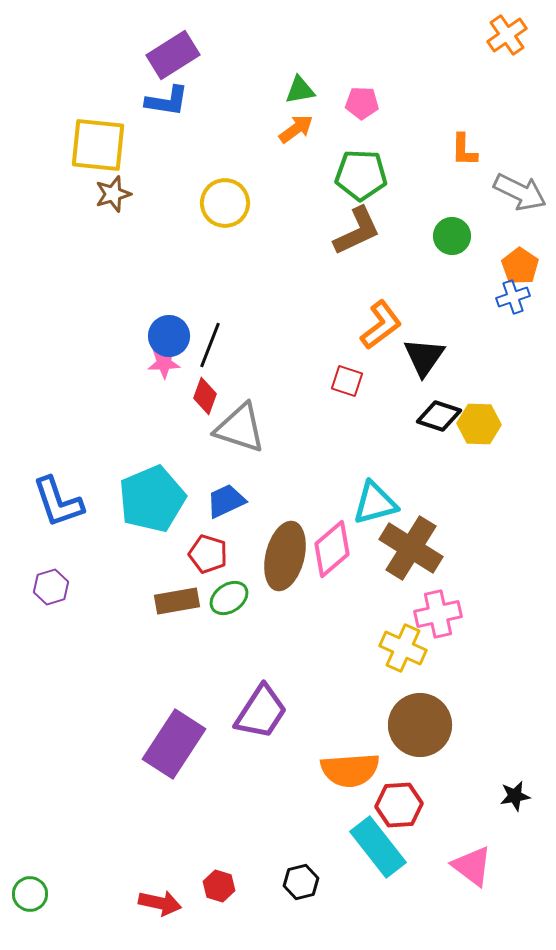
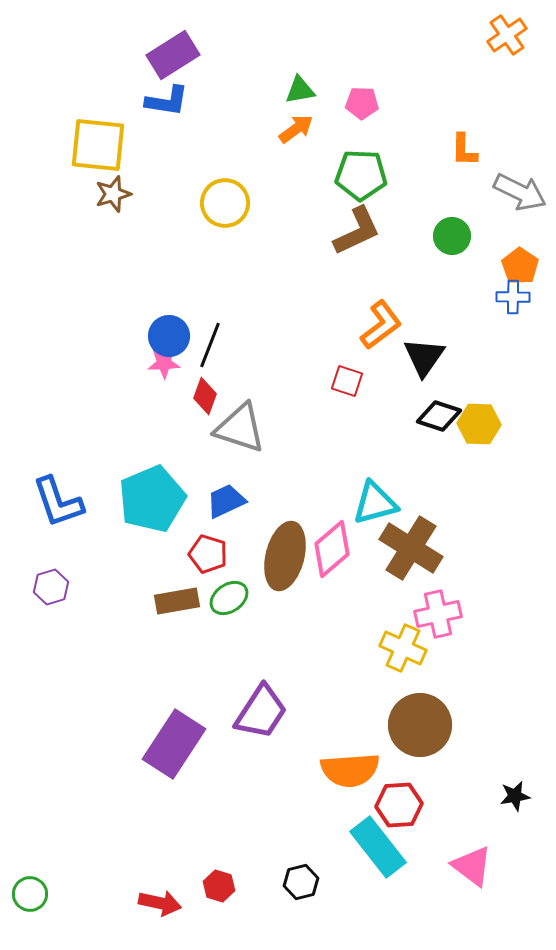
blue cross at (513, 297): rotated 20 degrees clockwise
